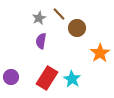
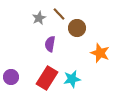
purple semicircle: moved 9 px right, 3 px down
orange star: rotated 18 degrees counterclockwise
cyan star: rotated 30 degrees clockwise
